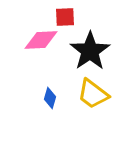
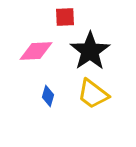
pink diamond: moved 5 px left, 11 px down
blue diamond: moved 2 px left, 2 px up
